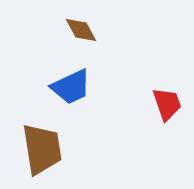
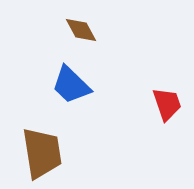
blue trapezoid: moved 2 px up; rotated 69 degrees clockwise
brown trapezoid: moved 4 px down
